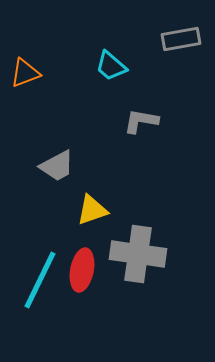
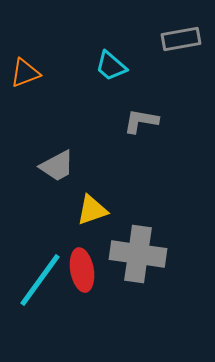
red ellipse: rotated 21 degrees counterclockwise
cyan line: rotated 10 degrees clockwise
